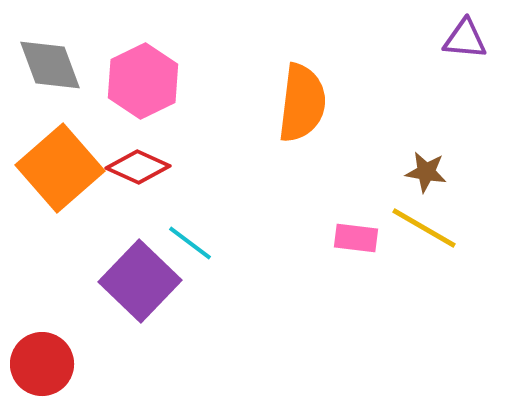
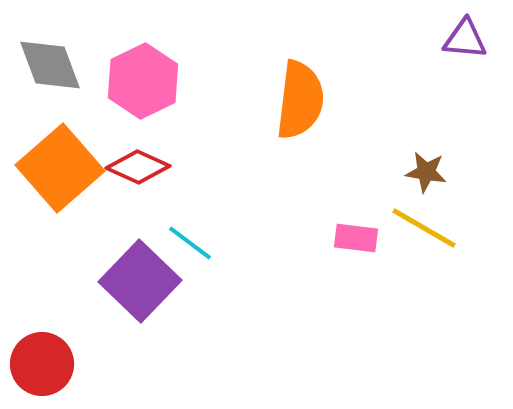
orange semicircle: moved 2 px left, 3 px up
